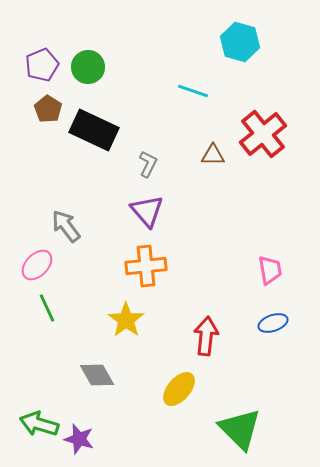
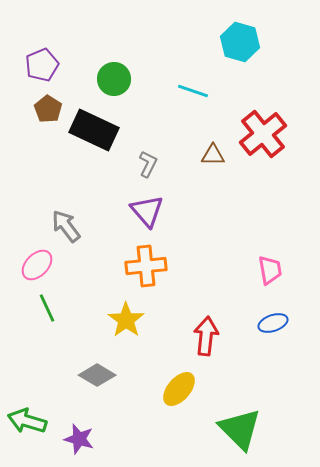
green circle: moved 26 px right, 12 px down
gray diamond: rotated 30 degrees counterclockwise
green arrow: moved 12 px left, 3 px up
